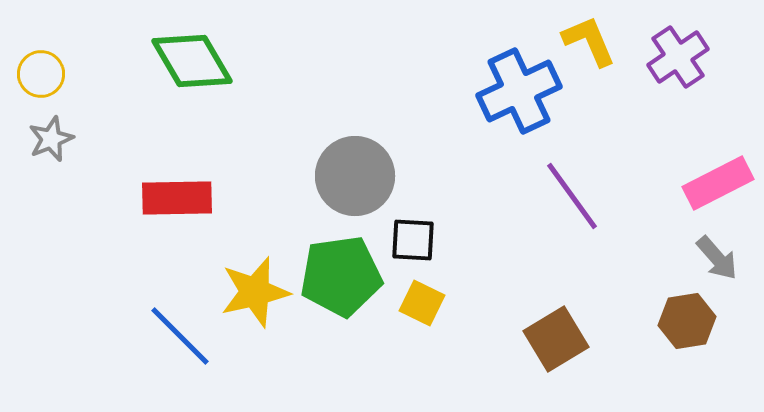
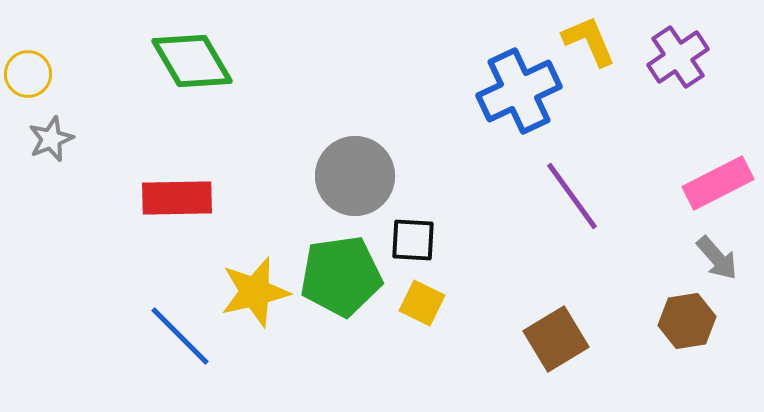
yellow circle: moved 13 px left
